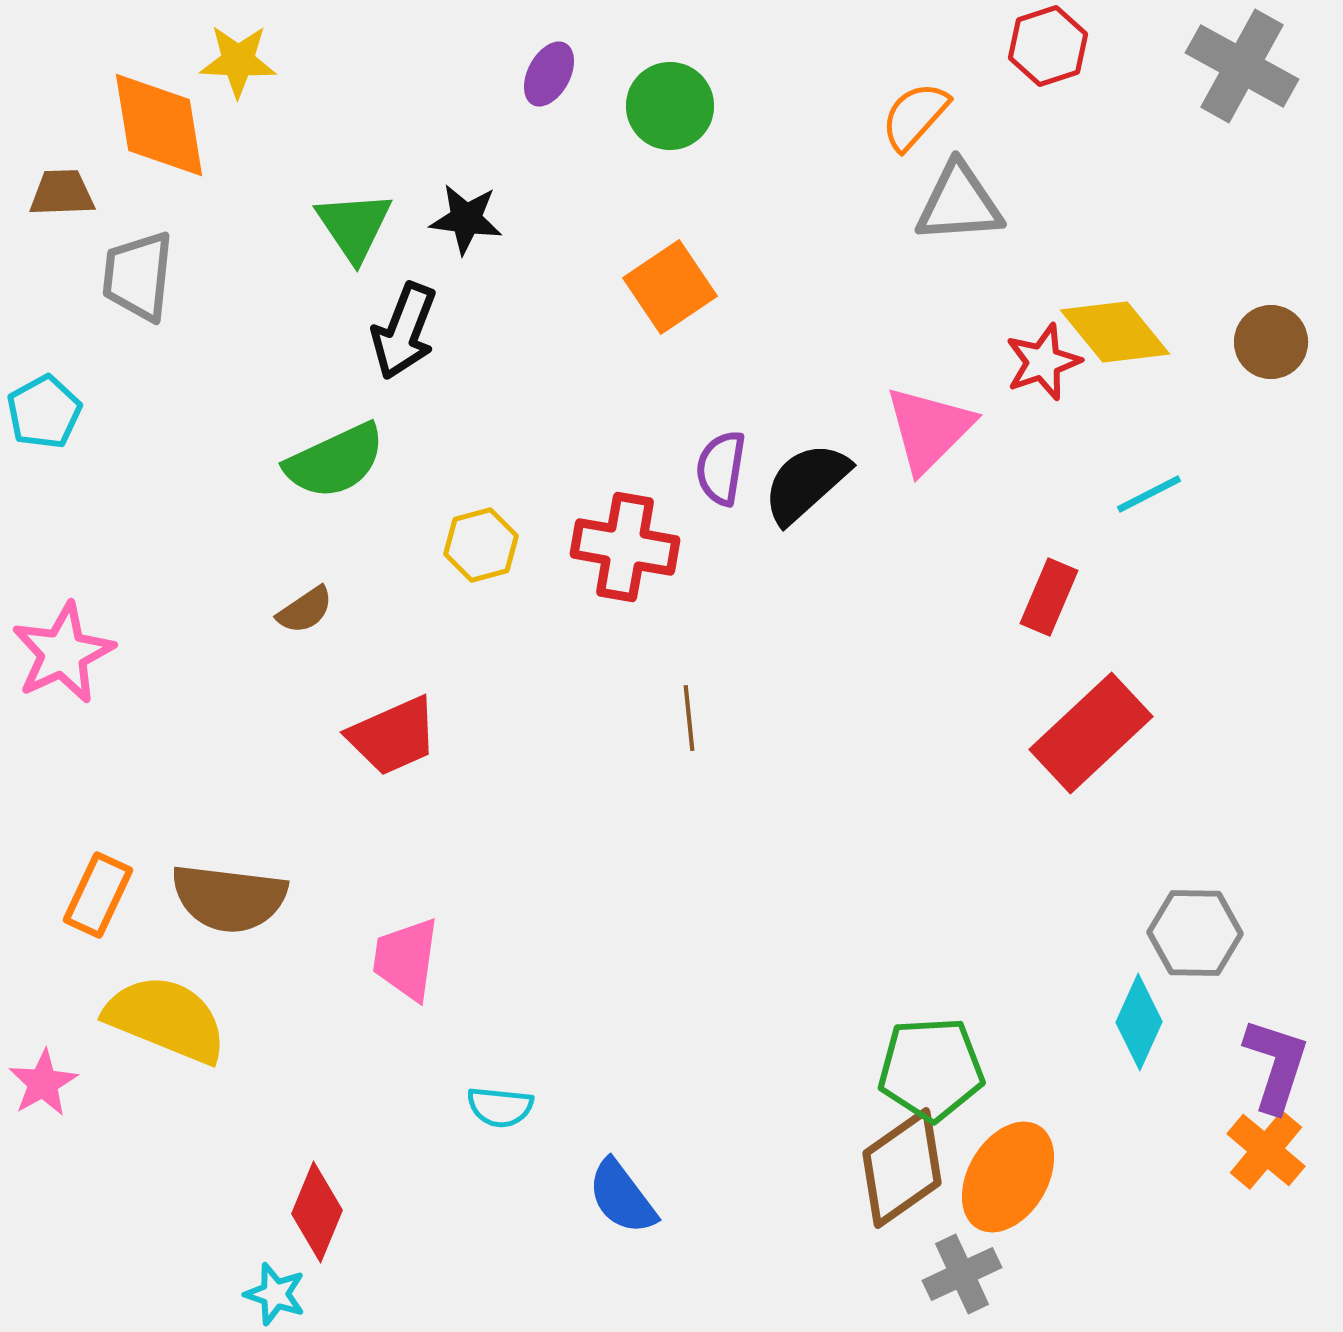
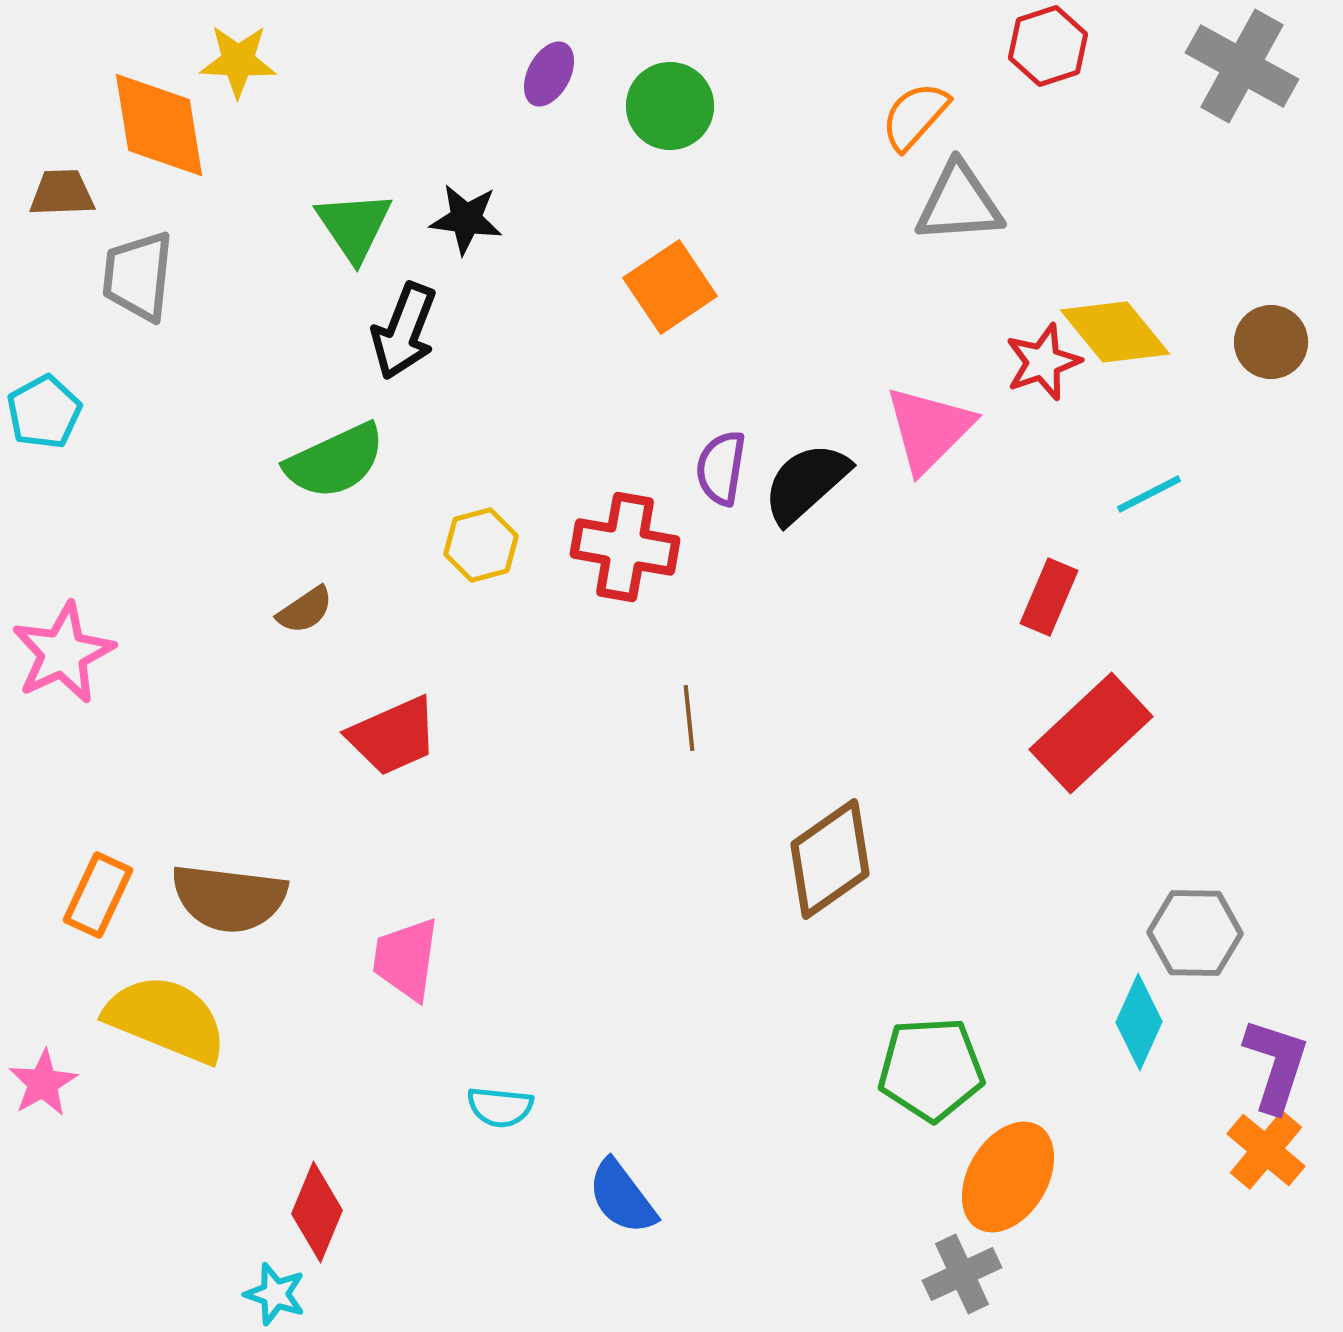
brown diamond at (902, 1168): moved 72 px left, 309 px up
